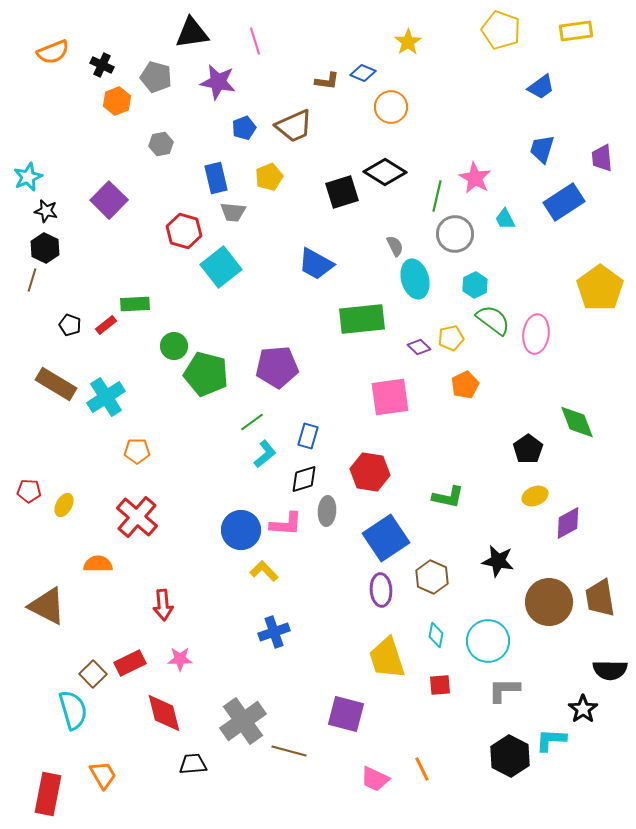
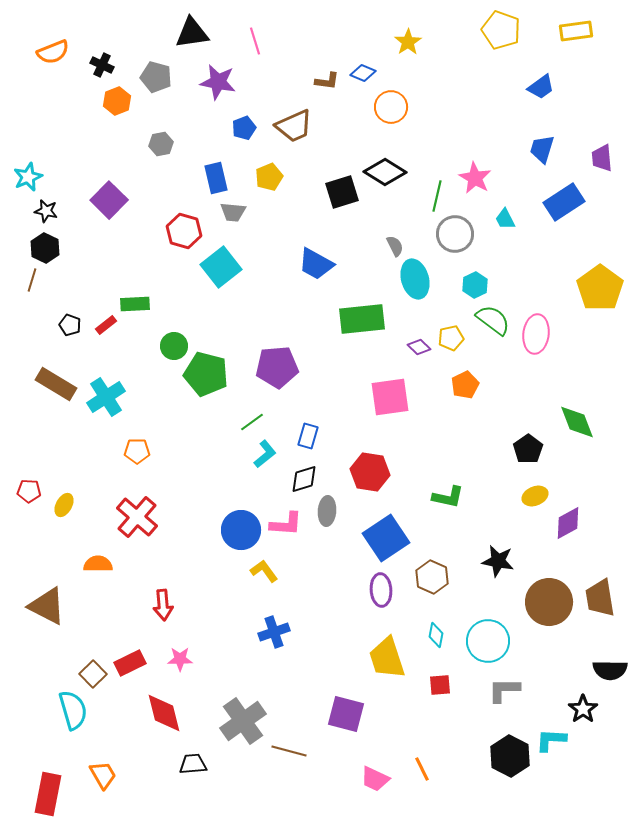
yellow L-shape at (264, 571): rotated 8 degrees clockwise
